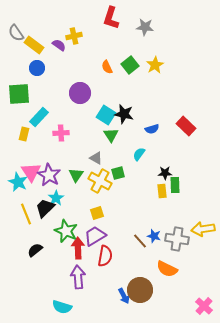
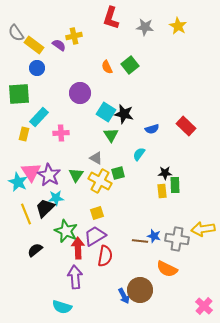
yellow star at (155, 65): moved 23 px right, 39 px up; rotated 12 degrees counterclockwise
cyan square at (106, 115): moved 3 px up
cyan star at (56, 198): rotated 28 degrees clockwise
brown line at (140, 241): rotated 42 degrees counterclockwise
purple arrow at (78, 277): moved 3 px left
